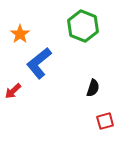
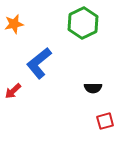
green hexagon: moved 3 px up; rotated 12 degrees clockwise
orange star: moved 6 px left, 10 px up; rotated 24 degrees clockwise
black semicircle: rotated 72 degrees clockwise
